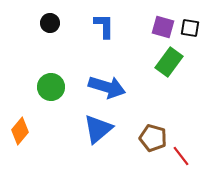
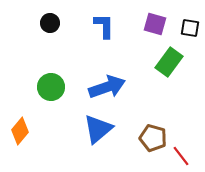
purple square: moved 8 px left, 3 px up
blue arrow: rotated 36 degrees counterclockwise
